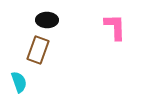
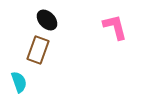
black ellipse: rotated 45 degrees clockwise
pink L-shape: rotated 12 degrees counterclockwise
